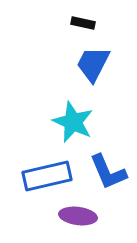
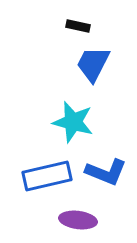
black rectangle: moved 5 px left, 3 px down
cyan star: rotated 9 degrees counterclockwise
blue L-shape: moved 2 px left; rotated 45 degrees counterclockwise
purple ellipse: moved 4 px down
